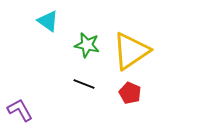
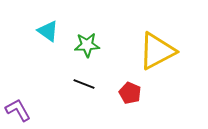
cyan triangle: moved 10 px down
green star: rotated 15 degrees counterclockwise
yellow triangle: moved 26 px right; rotated 6 degrees clockwise
purple L-shape: moved 2 px left
